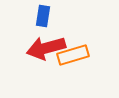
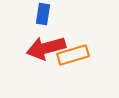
blue rectangle: moved 2 px up
